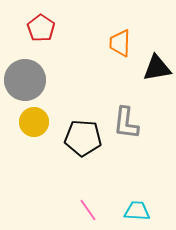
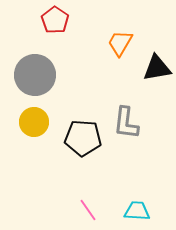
red pentagon: moved 14 px right, 8 px up
orange trapezoid: rotated 28 degrees clockwise
gray circle: moved 10 px right, 5 px up
